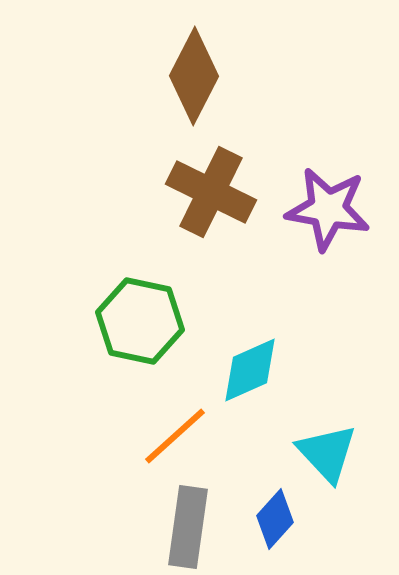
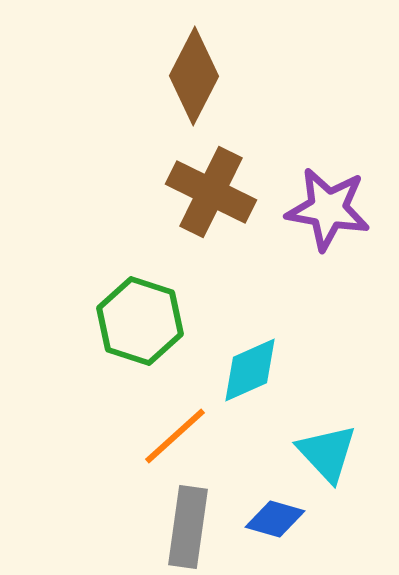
green hexagon: rotated 6 degrees clockwise
blue diamond: rotated 64 degrees clockwise
